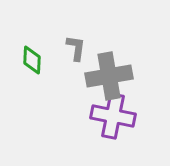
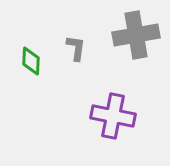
green diamond: moved 1 px left, 1 px down
gray cross: moved 27 px right, 41 px up
